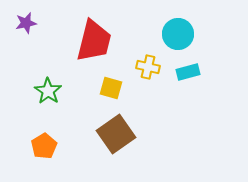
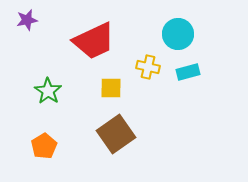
purple star: moved 1 px right, 3 px up
red trapezoid: rotated 51 degrees clockwise
yellow square: rotated 15 degrees counterclockwise
